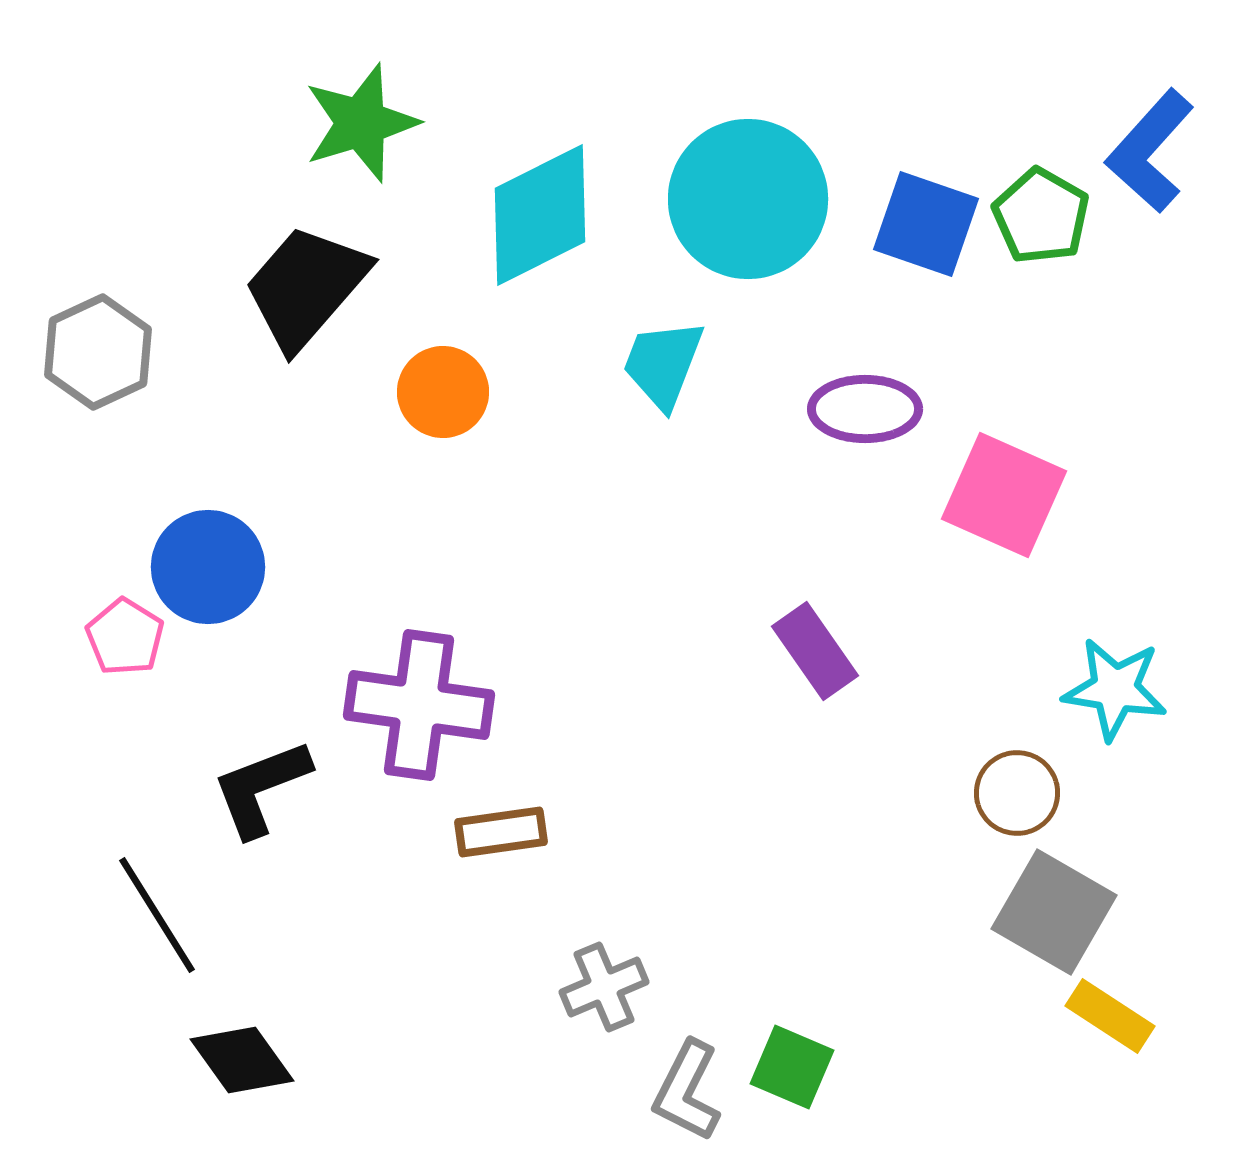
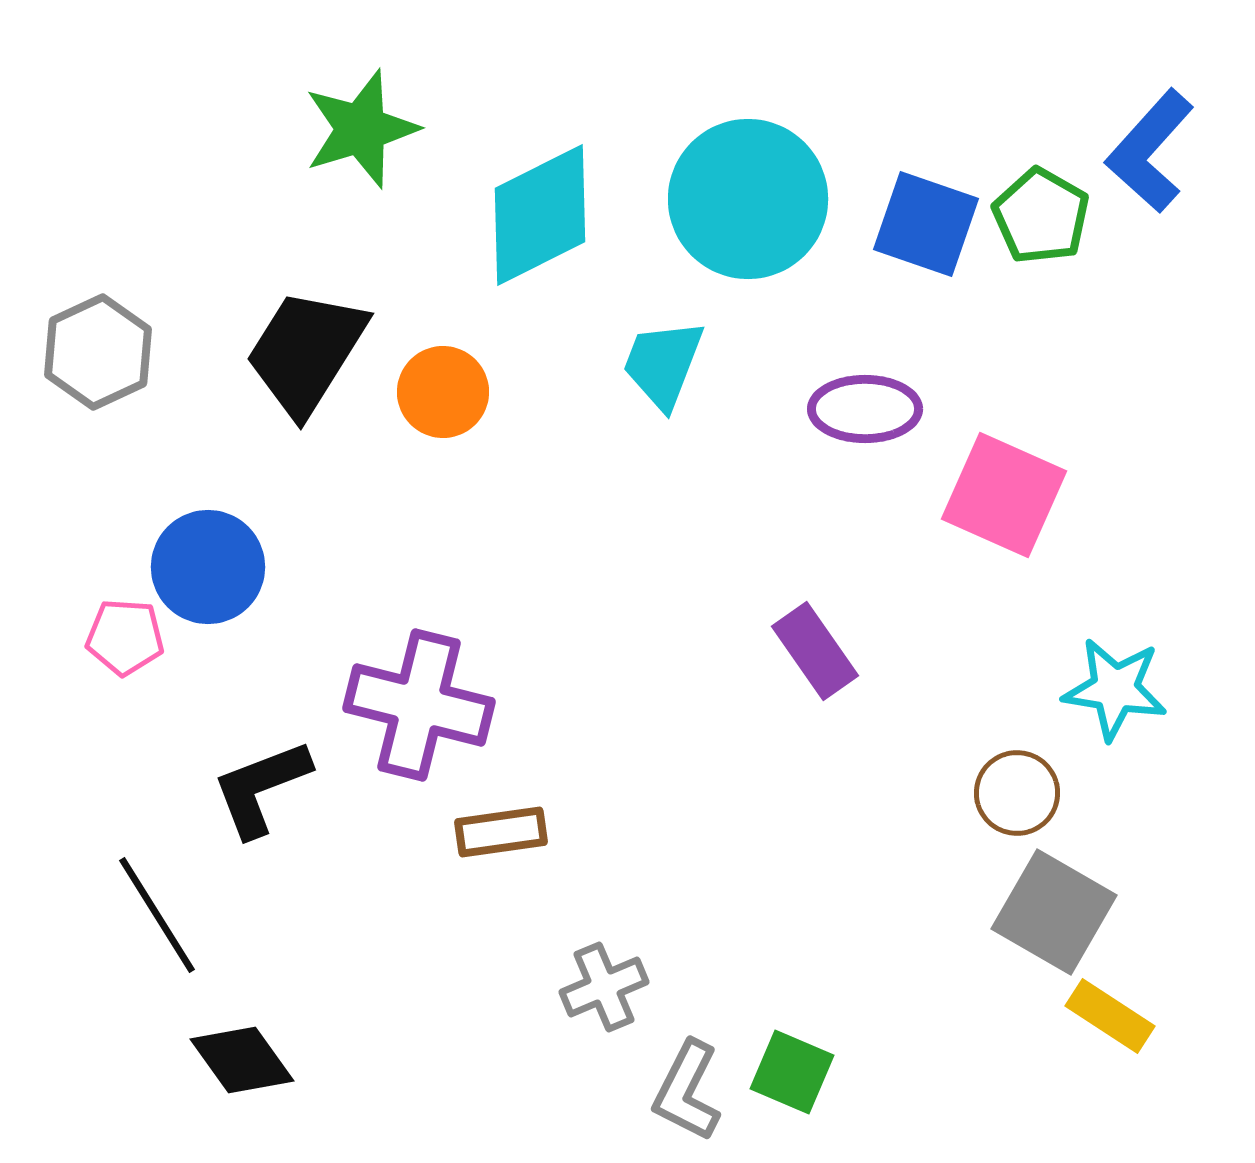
green star: moved 6 px down
black trapezoid: moved 65 px down; rotated 9 degrees counterclockwise
pink pentagon: rotated 28 degrees counterclockwise
purple cross: rotated 6 degrees clockwise
green square: moved 5 px down
